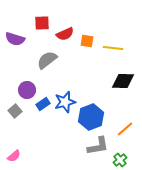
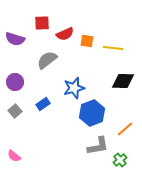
purple circle: moved 12 px left, 8 px up
blue star: moved 9 px right, 14 px up
blue hexagon: moved 1 px right, 4 px up
pink semicircle: rotated 80 degrees clockwise
